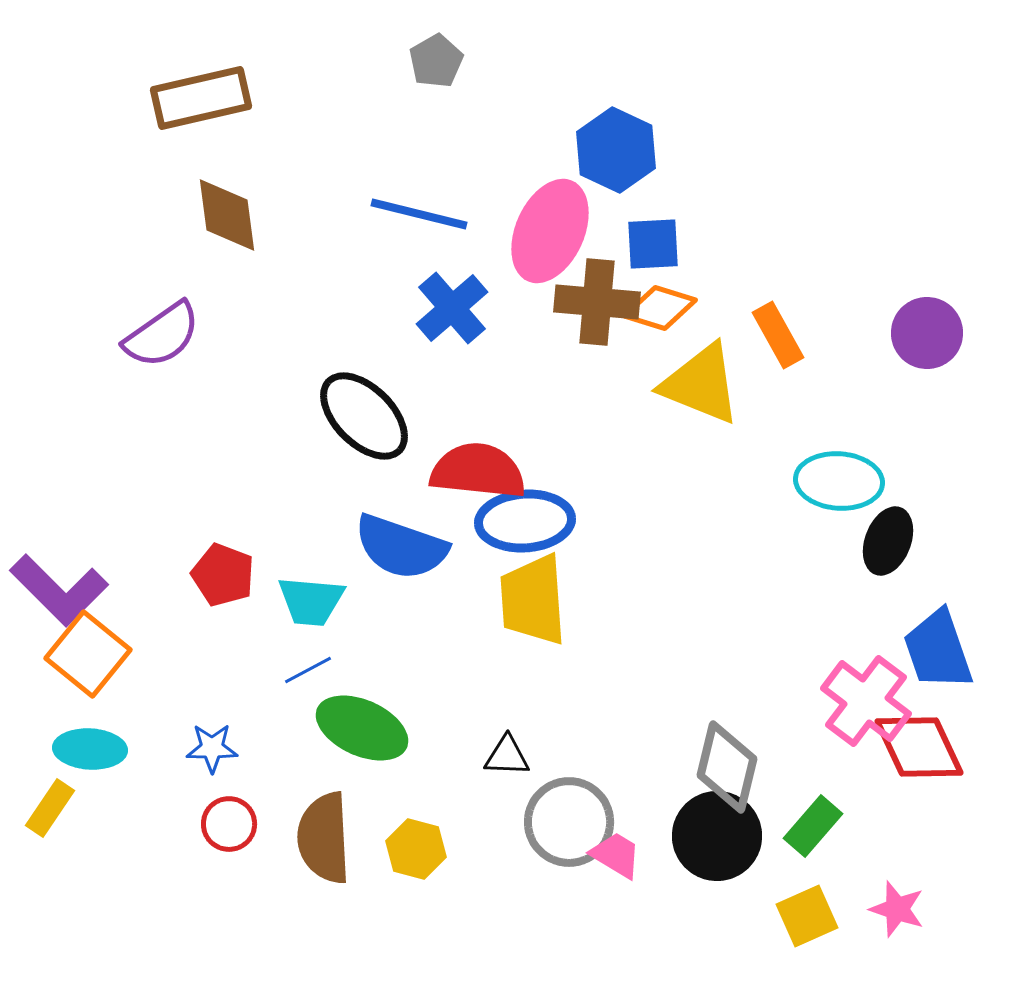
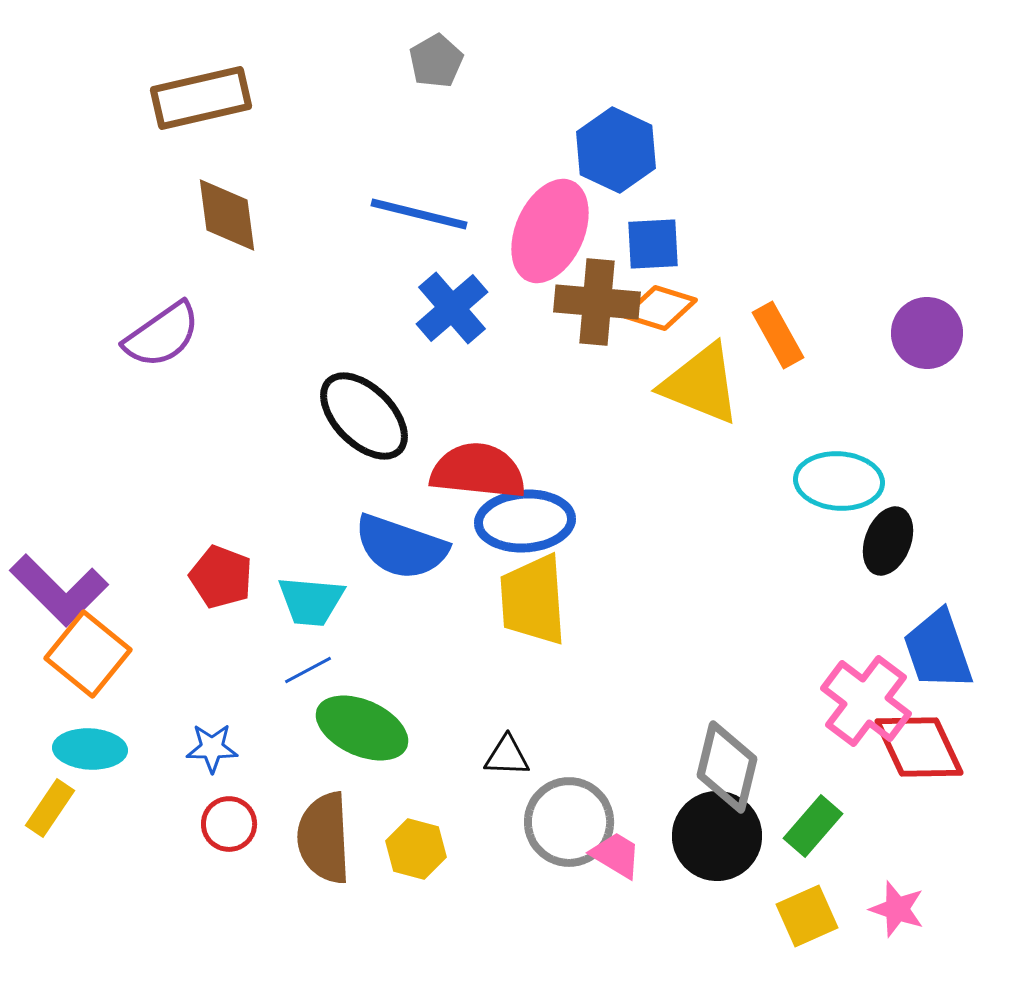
red pentagon at (223, 575): moved 2 px left, 2 px down
